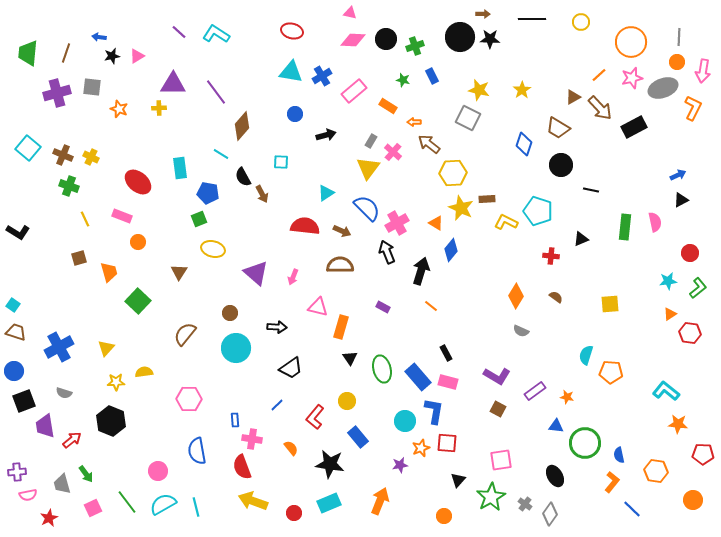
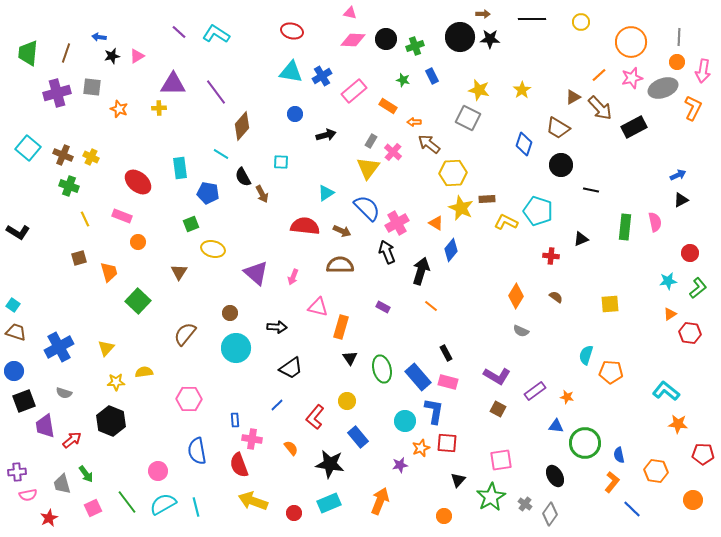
green square at (199, 219): moved 8 px left, 5 px down
red semicircle at (242, 467): moved 3 px left, 2 px up
